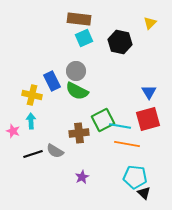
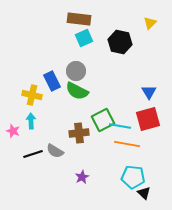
cyan pentagon: moved 2 px left
